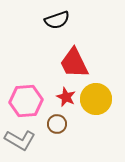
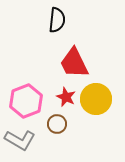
black semicircle: rotated 65 degrees counterclockwise
pink hexagon: rotated 16 degrees counterclockwise
